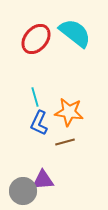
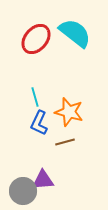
orange star: rotated 8 degrees clockwise
